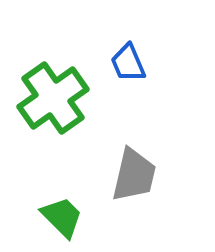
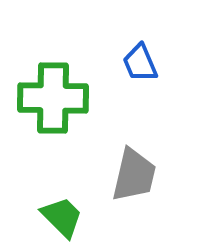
blue trapezoid: moved 12 px right
green cross: rotated 36 degrees clockwise
